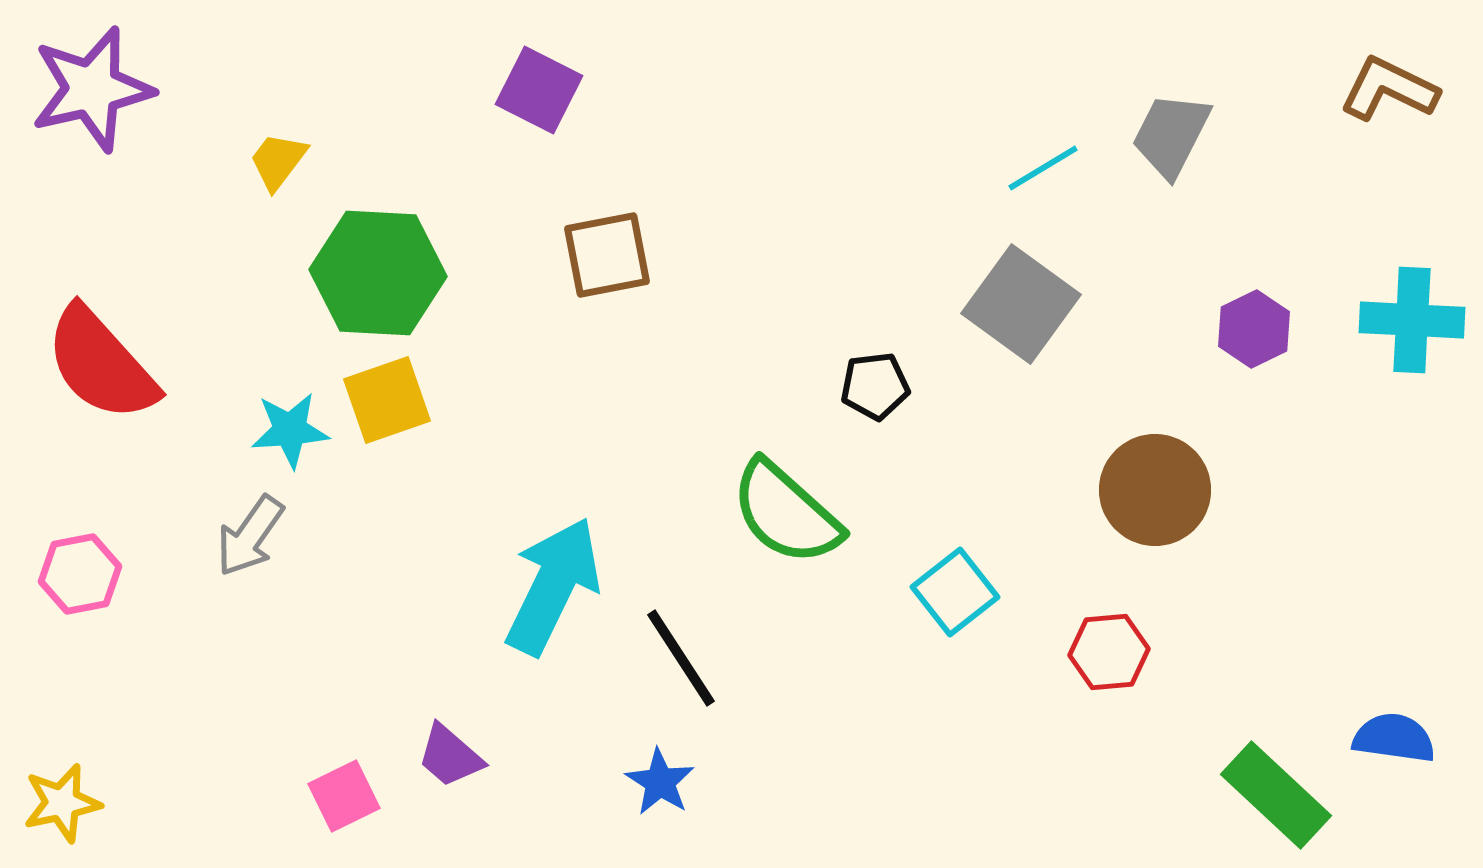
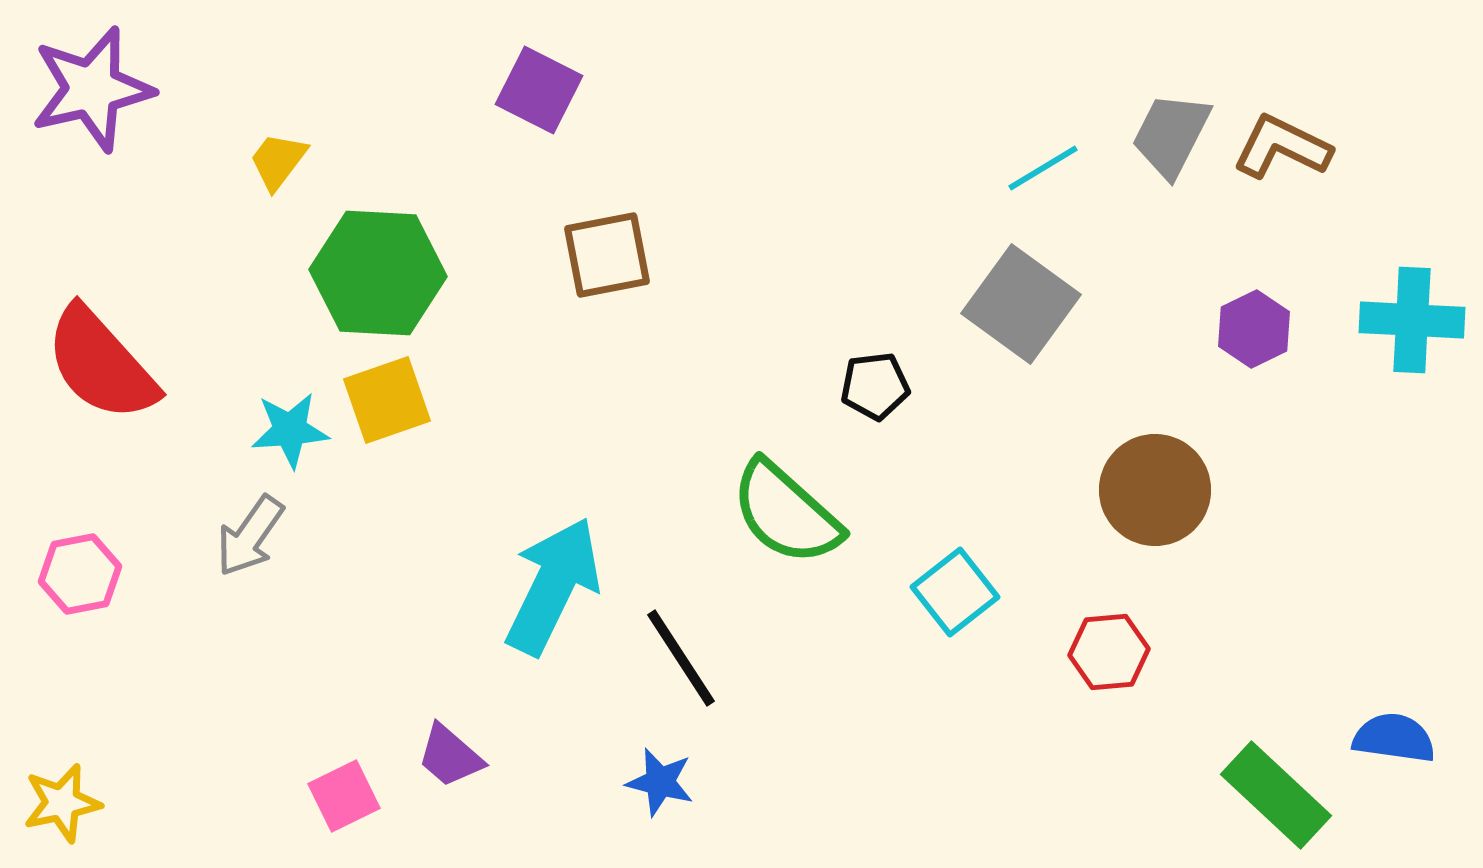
brown L-shape: moved 107 px left, 58 px down
blue star: rotated 18 degrees counterclockwise
